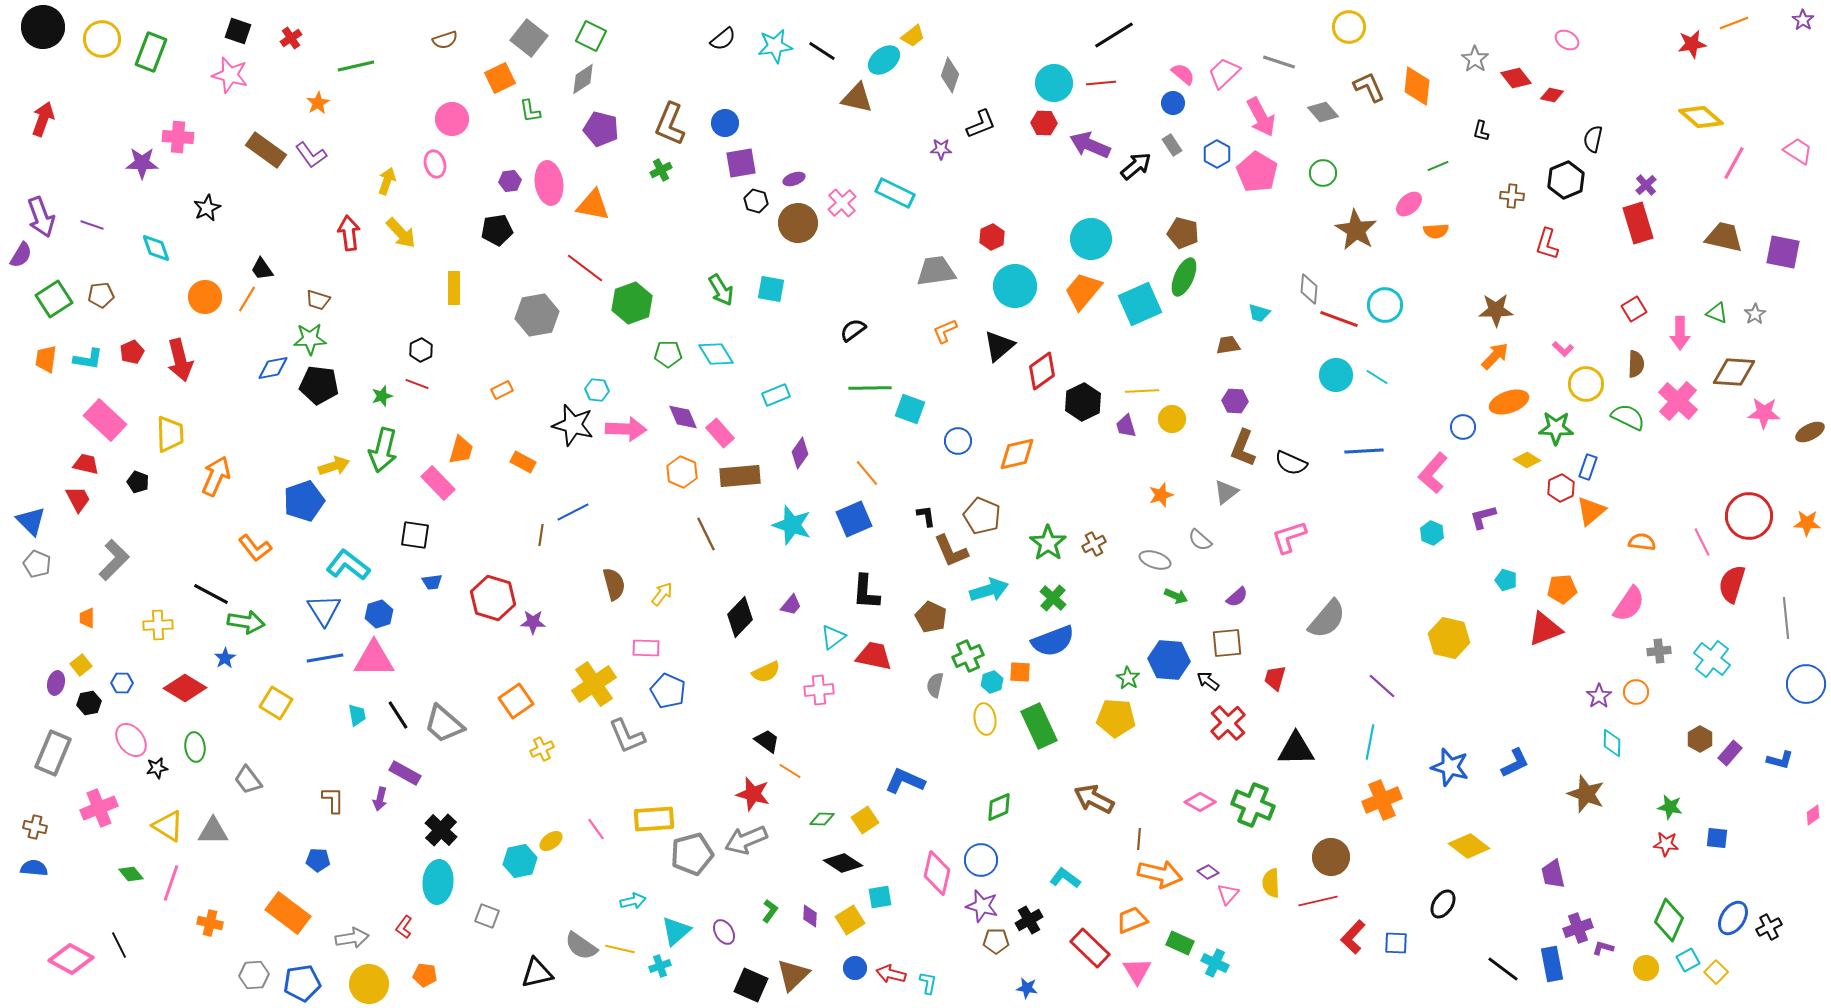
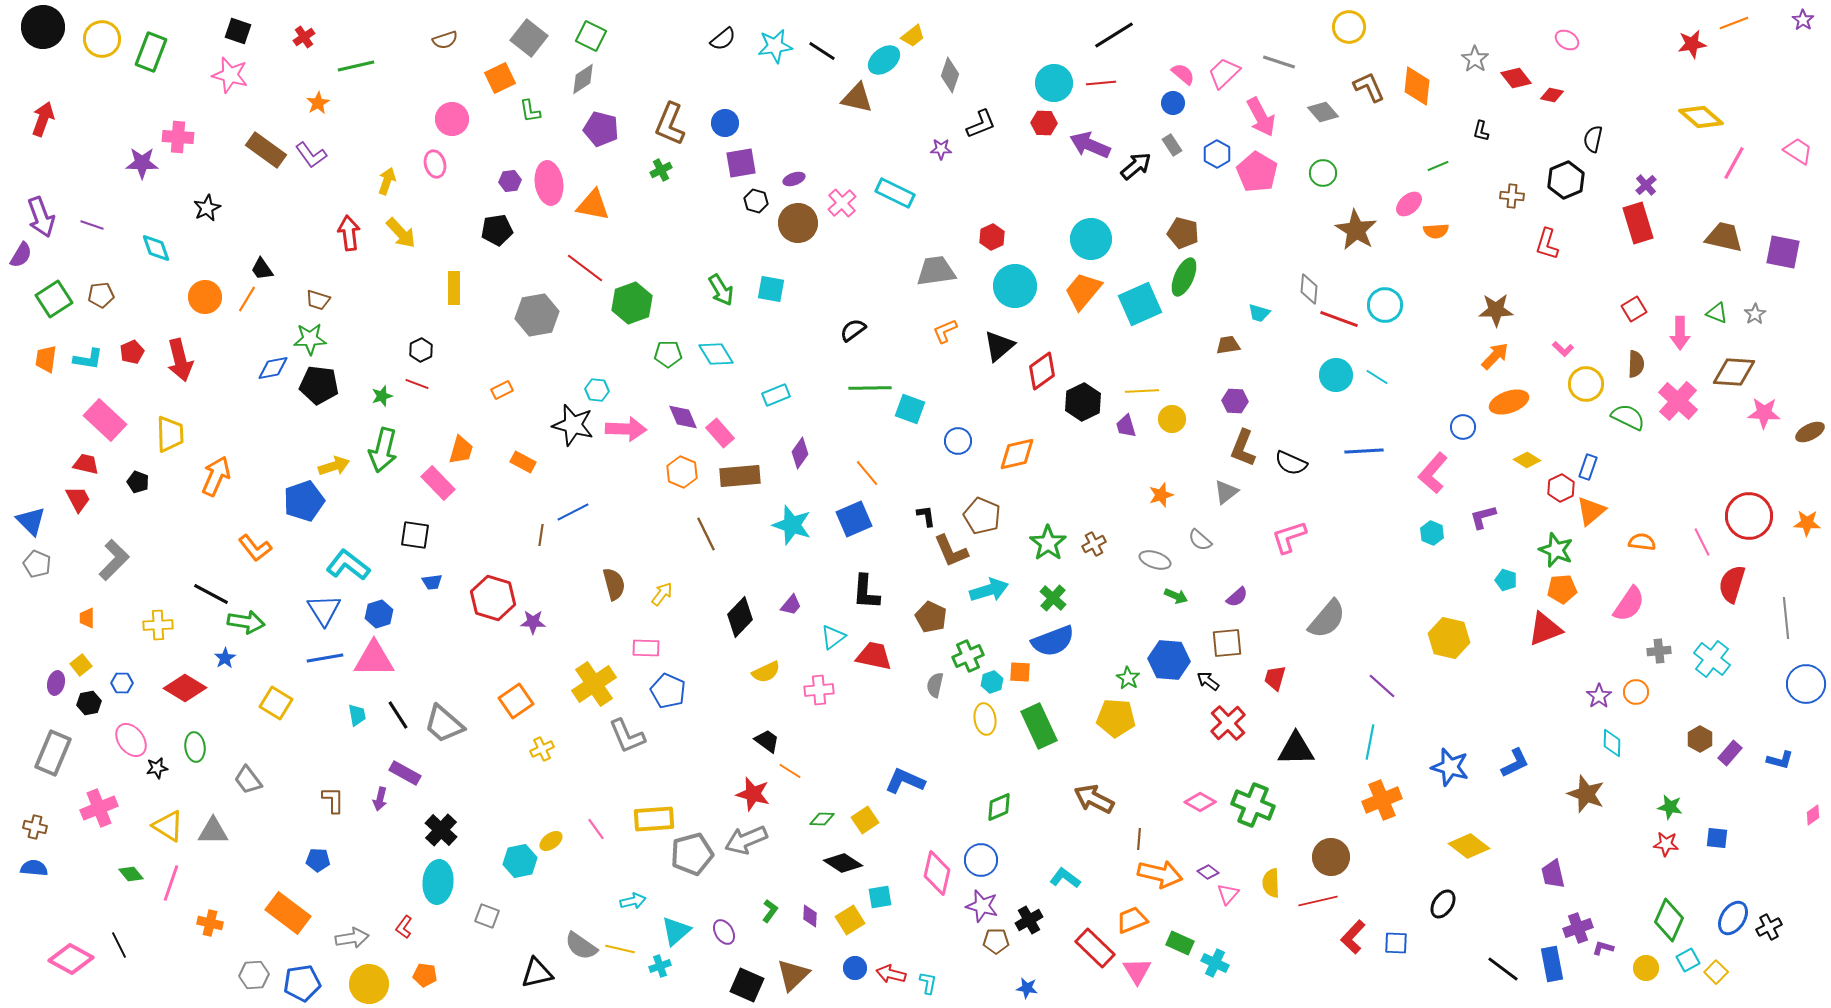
red cross at (291, 38): moved 13 px right, 1 px up
green star at (1556, 428): moved 122 px down; rotated 20 degrees clockwise
red rectangle at (1090, 948): moved 5 px right
black square at (751, 985): moved 4 px left
